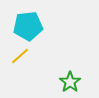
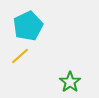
cyan pentagon: rotated 20 degrees counterclockwise
